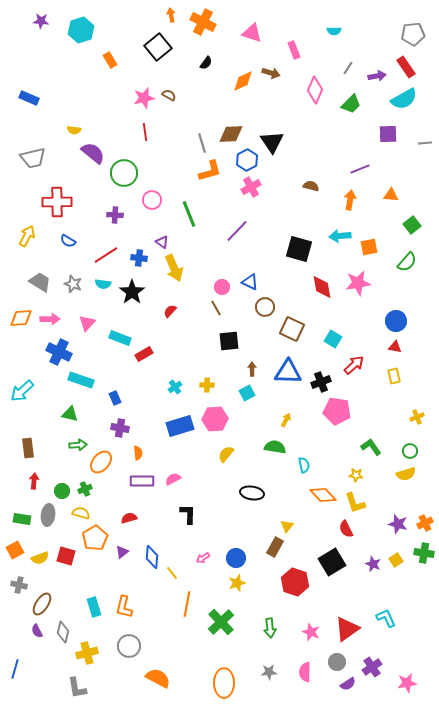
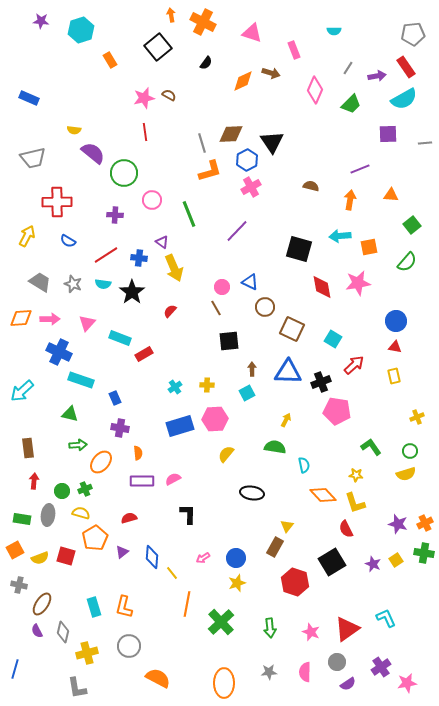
purple cross at (372, 667): moved 9 px right
